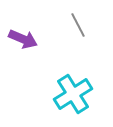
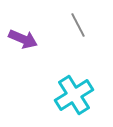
cyan cross: moved 1 px right, 1 px down
